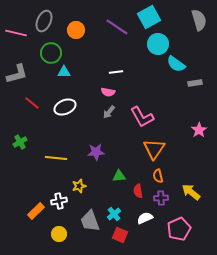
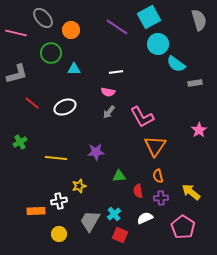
gray ellipse: moved 1 px left, 3 px up; rotated 65 degrees counterclockwise
orange circle: moved 5 px left
cyan triangle: moved 10 px right, 3 px up
orange triangle: moved 1 px right, 3 px up
orange rectangle: rotated 42 degrees clockwise
gray trapezoid: rotated 50 degrees clockwise
pink pentagon: moved 4 px right, 2 px up; rotated 15 degrees counterclockwise
